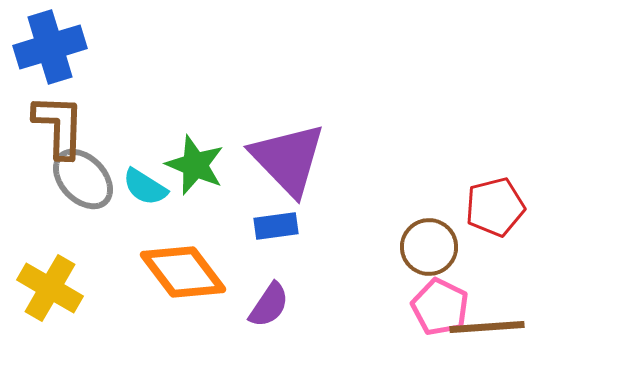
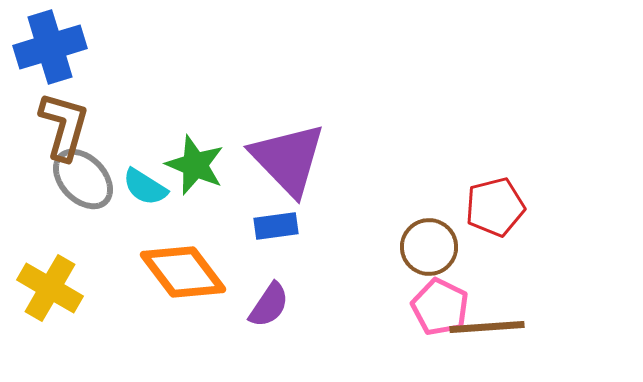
brown L-shape: moved 5 px right; rotated 14 degrees clockwise
